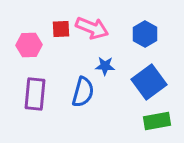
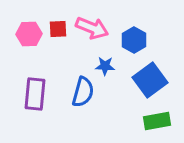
red square: moved 3 px left
blue hexagon: moved 11 px left, 6 px down
pink hexagon: moved 11 px up
blue square: moved 1 px right, 2 px up
